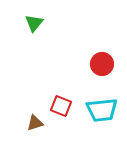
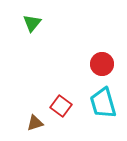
green triangle: moved 2 px left
red square: rotated 15 degrees clockwise
cyan trapezoid: moved 1 px right, 7 px up; rotated 80 degrees clockwise
